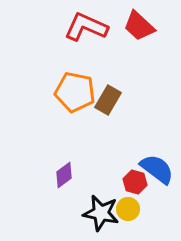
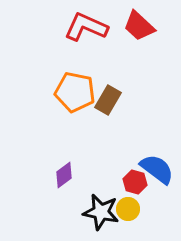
black star: moved 1 px up
